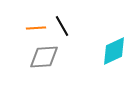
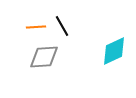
orange line: moved 1 px up
